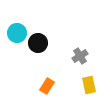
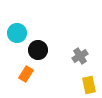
black circle: moved 7 px down
orange rectangle: moved 21 px left, 12 px up
